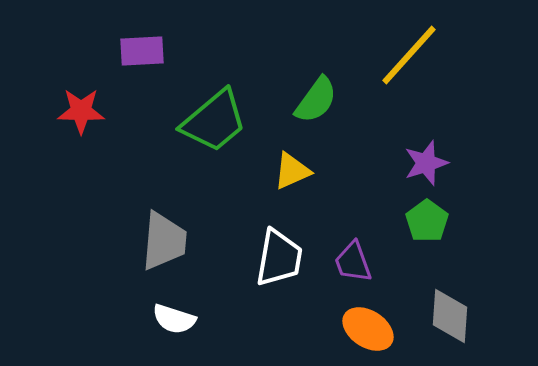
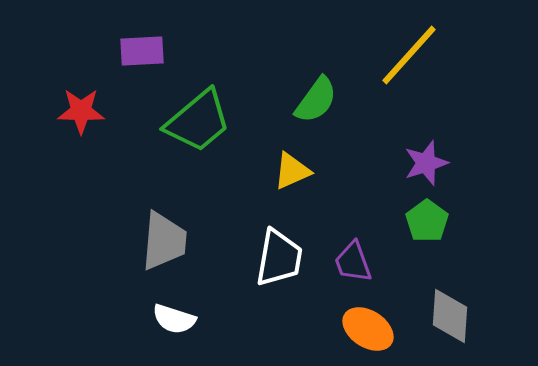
green trapezoid: moved 16 px left
